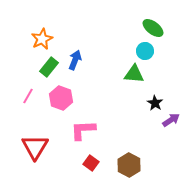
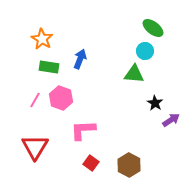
orange star: rotated 15 degrees counterclockwise
blue arrow: moved 5 px right, 1 px up
green rectangle: rotated 60 degrees clockwise
pink line: moved 7 px right, 4 px down
